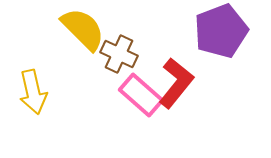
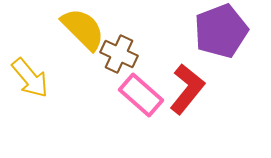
red L-shape: moved 11 px right, 6 px down
yellow arrow: moved 3 px left, 14 px up; rotated 27 degrees counterclockwise
